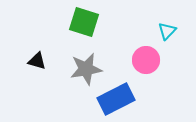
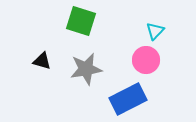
green square: moved 3 px left, 1 px up
cyan triangle: moved 12 px left
black triangle: moved 5 px right
blue rectangle: moved 12 px right
